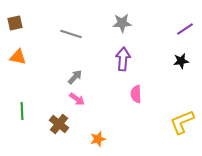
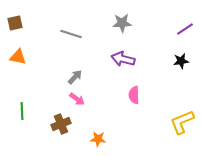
purple arrow: rotated 80 degrees counterclockwise
pink semicircle: moved 2 px left, 1 px down
brown cross: moved 2 px right; rotated 30 degrees clockwise
orange star: rotated 21 degrees clockwise
